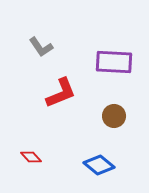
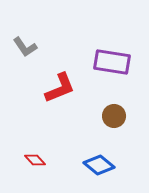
gray L-shape: moved 16 px left
purple rectangle: moved 2 px left; rotated 6 degrees clockwise
red L-shape: moved 1 px left, 5 px up
red diamond: moved 4 px right, 3 px down
